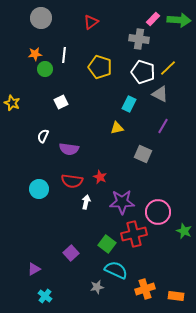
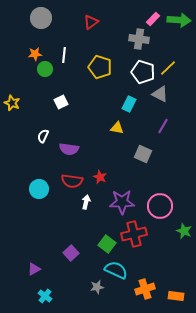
yellow triangle: rotated 24 degrees clockwise
pink circle: moved 2 px right, 6 px up
